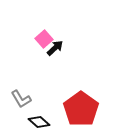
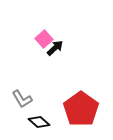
gray L-shape: moved 1 px right
